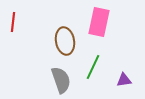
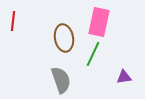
red line: moved 1 px up
brown ellipse: moved 1 px left, 3 px up
green line: moved 13 px up
purple triangle: moved 3 px up
